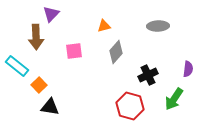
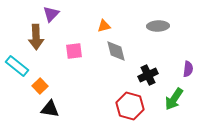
gray diamond: moved 1 px up; rotated 55 degrees counterclockwise
orange square: moved 1 px right, 1 px down
black triangle: moved 2 px down
